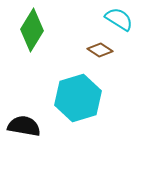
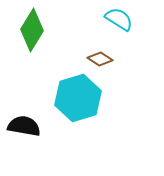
brown diamond: moved 9 px down
